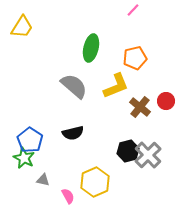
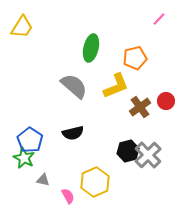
pink line: moved 26 px right, 9 px down
brown cross: rotated 15 degrees clockwise
